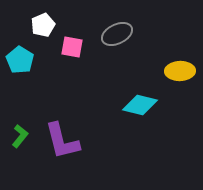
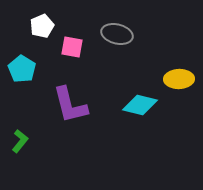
white pentagon: moved 1 px left, 1 px down
gray ellipse: rotated 40 degrees clockwise
cyan pentagon: moved 2 px right, 9 px down
yellow ellipse: moved 1 px left, 8 px down
green L-shape: moved 5 px down
purple L-shape: moved 8 px right, 36 px up
